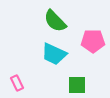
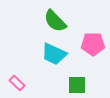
pink pentagon: moved 3 px down
pink rectangle: rotated 21 degrees counterclockwise
